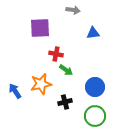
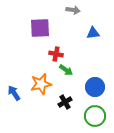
blue arrow: moved 1 px left, 2 px down
black cross: rotated 16 degrees counterclockwise
